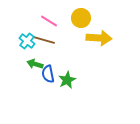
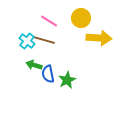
green arrow: moved 1 px left, 1 px down
